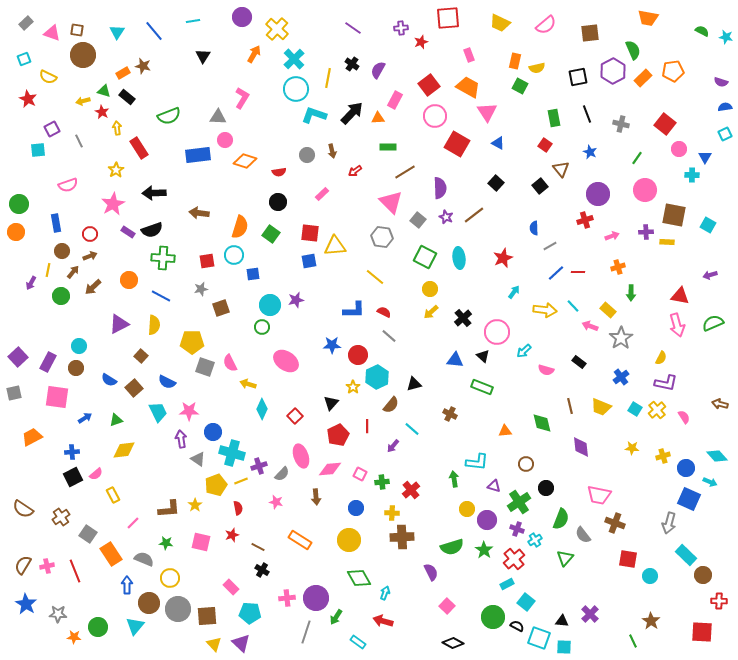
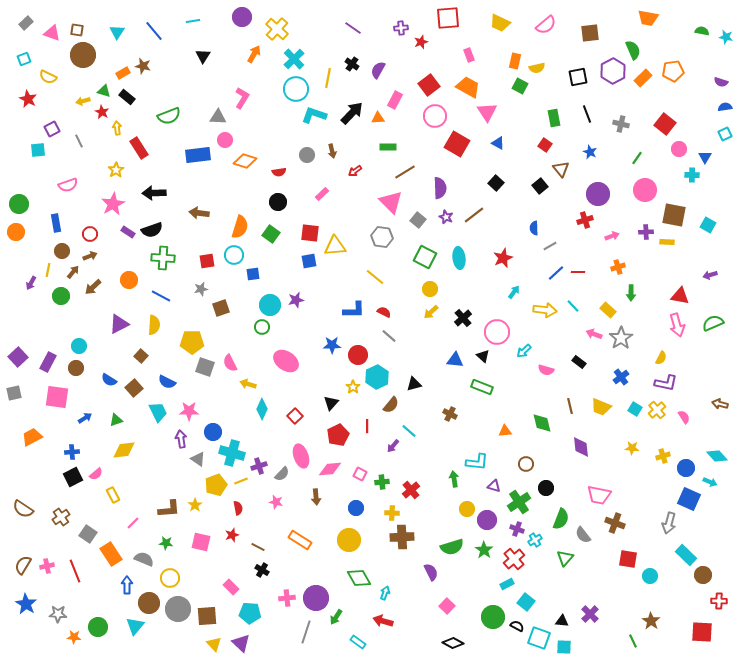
green semicircle at (702, 31): rotated 16 degrees counterclockwise
pink arrow at (590, 326): moved 4 px right, 8 px down
cyan line at (412, 429): moved 3 px left, 2 px down
